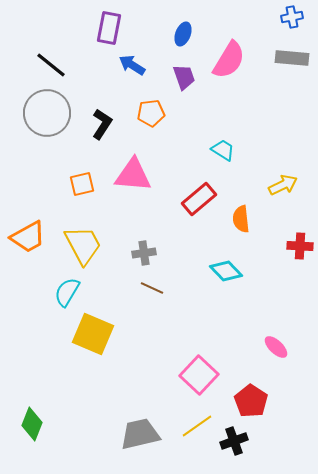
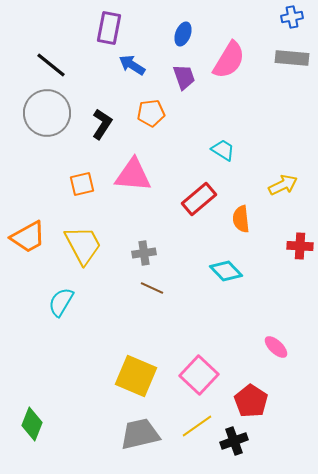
cyan semicircle: moved 6 px left, 10 px down
yellow square: moved 43 px right, 42 px down
